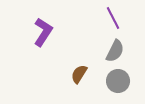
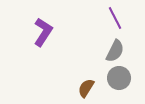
purple line: moved 2 px right
brown semicircle: moved 7 px right, 14 px down
gray circle: moved 1 px right, 3 px up
